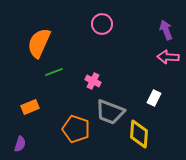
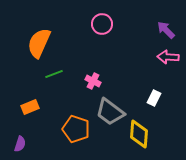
purple arrow: rotated 24 degrees counterclockwise
green line: moved 2 px down
gray trapezoid: rotated 16 degrees clockwise
